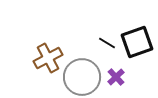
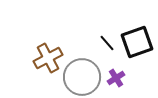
black line: rotated 18 degrees clockwise
purple cross: moved 1 px down; rotated 12 degrees clockwise
